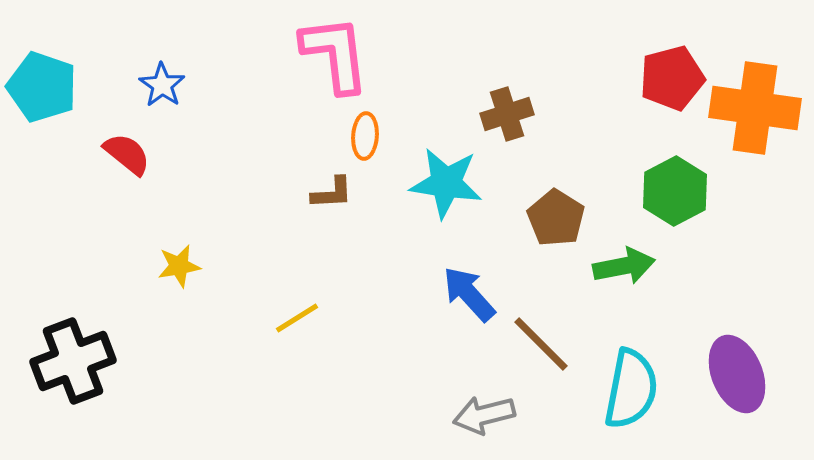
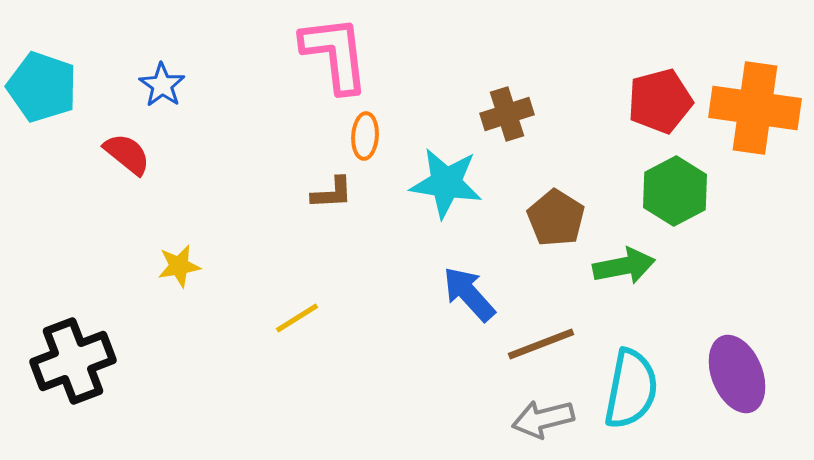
red pentagon: moved 12 px left, 23 px down
brown line: rotated 66 degrees counterclockwise
gray arrow: moved 59 px right, 4 px down
